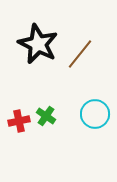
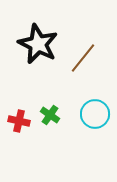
brown line: moved 3 px right, 4 px down
green cross: moved 4 px right, 1 px up
red cross: rotated 25 degrees clockwise
